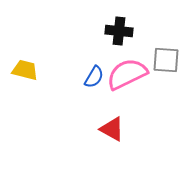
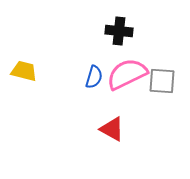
gray square: moved 4 px left, 21 px down
yellow trapezoid: moved 1 px left, 1 px down
blue semicircle: rotated 15 degrees counterclockwise
